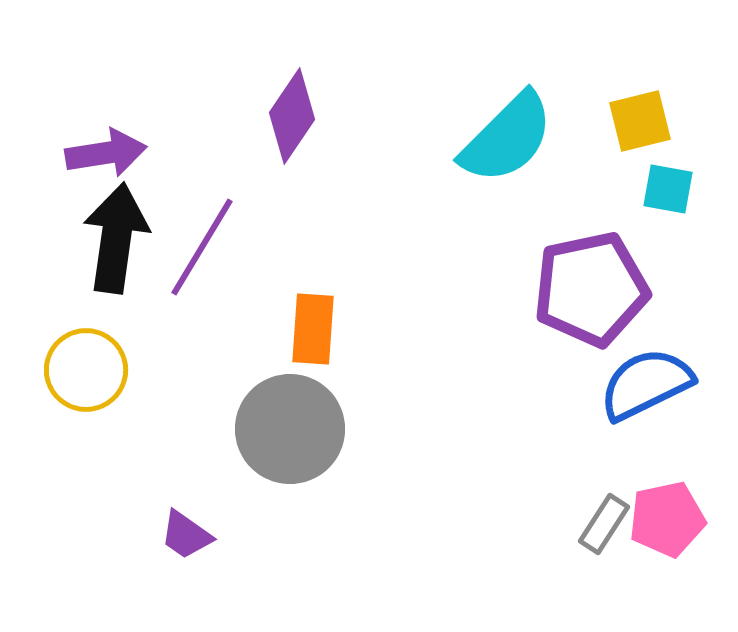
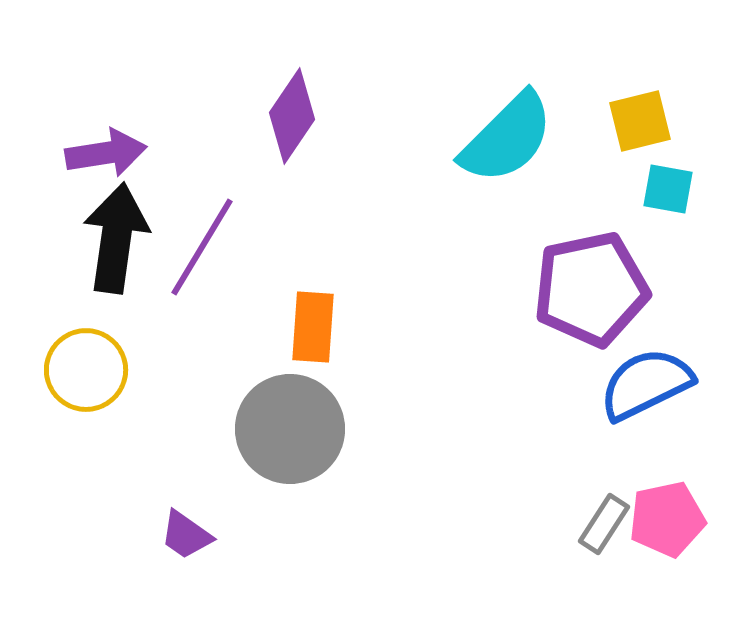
orange rectangle: moved 2 px up
